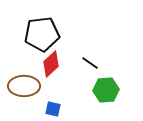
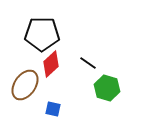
black pentagon: rotated 8 degrees clockwise
black line: moved 2 px left
brown ellipse: moved 1 px right, 1 px up; rotated 56 degrees counterclockwise
green hexagon: moved 1 px right, 2 px up; rotated 20 degrees clockwise
